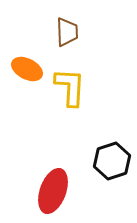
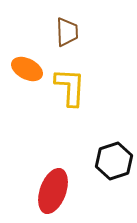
black hexagon: moved 2 px right
